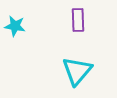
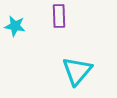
purple rectangle: moved 19 px left, 4 px up
